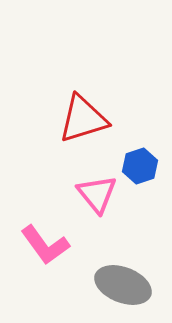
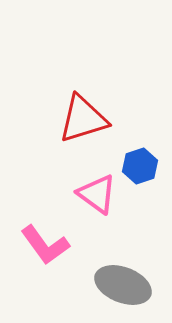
pink triangle: rotated 15 degrees counterclockwise
